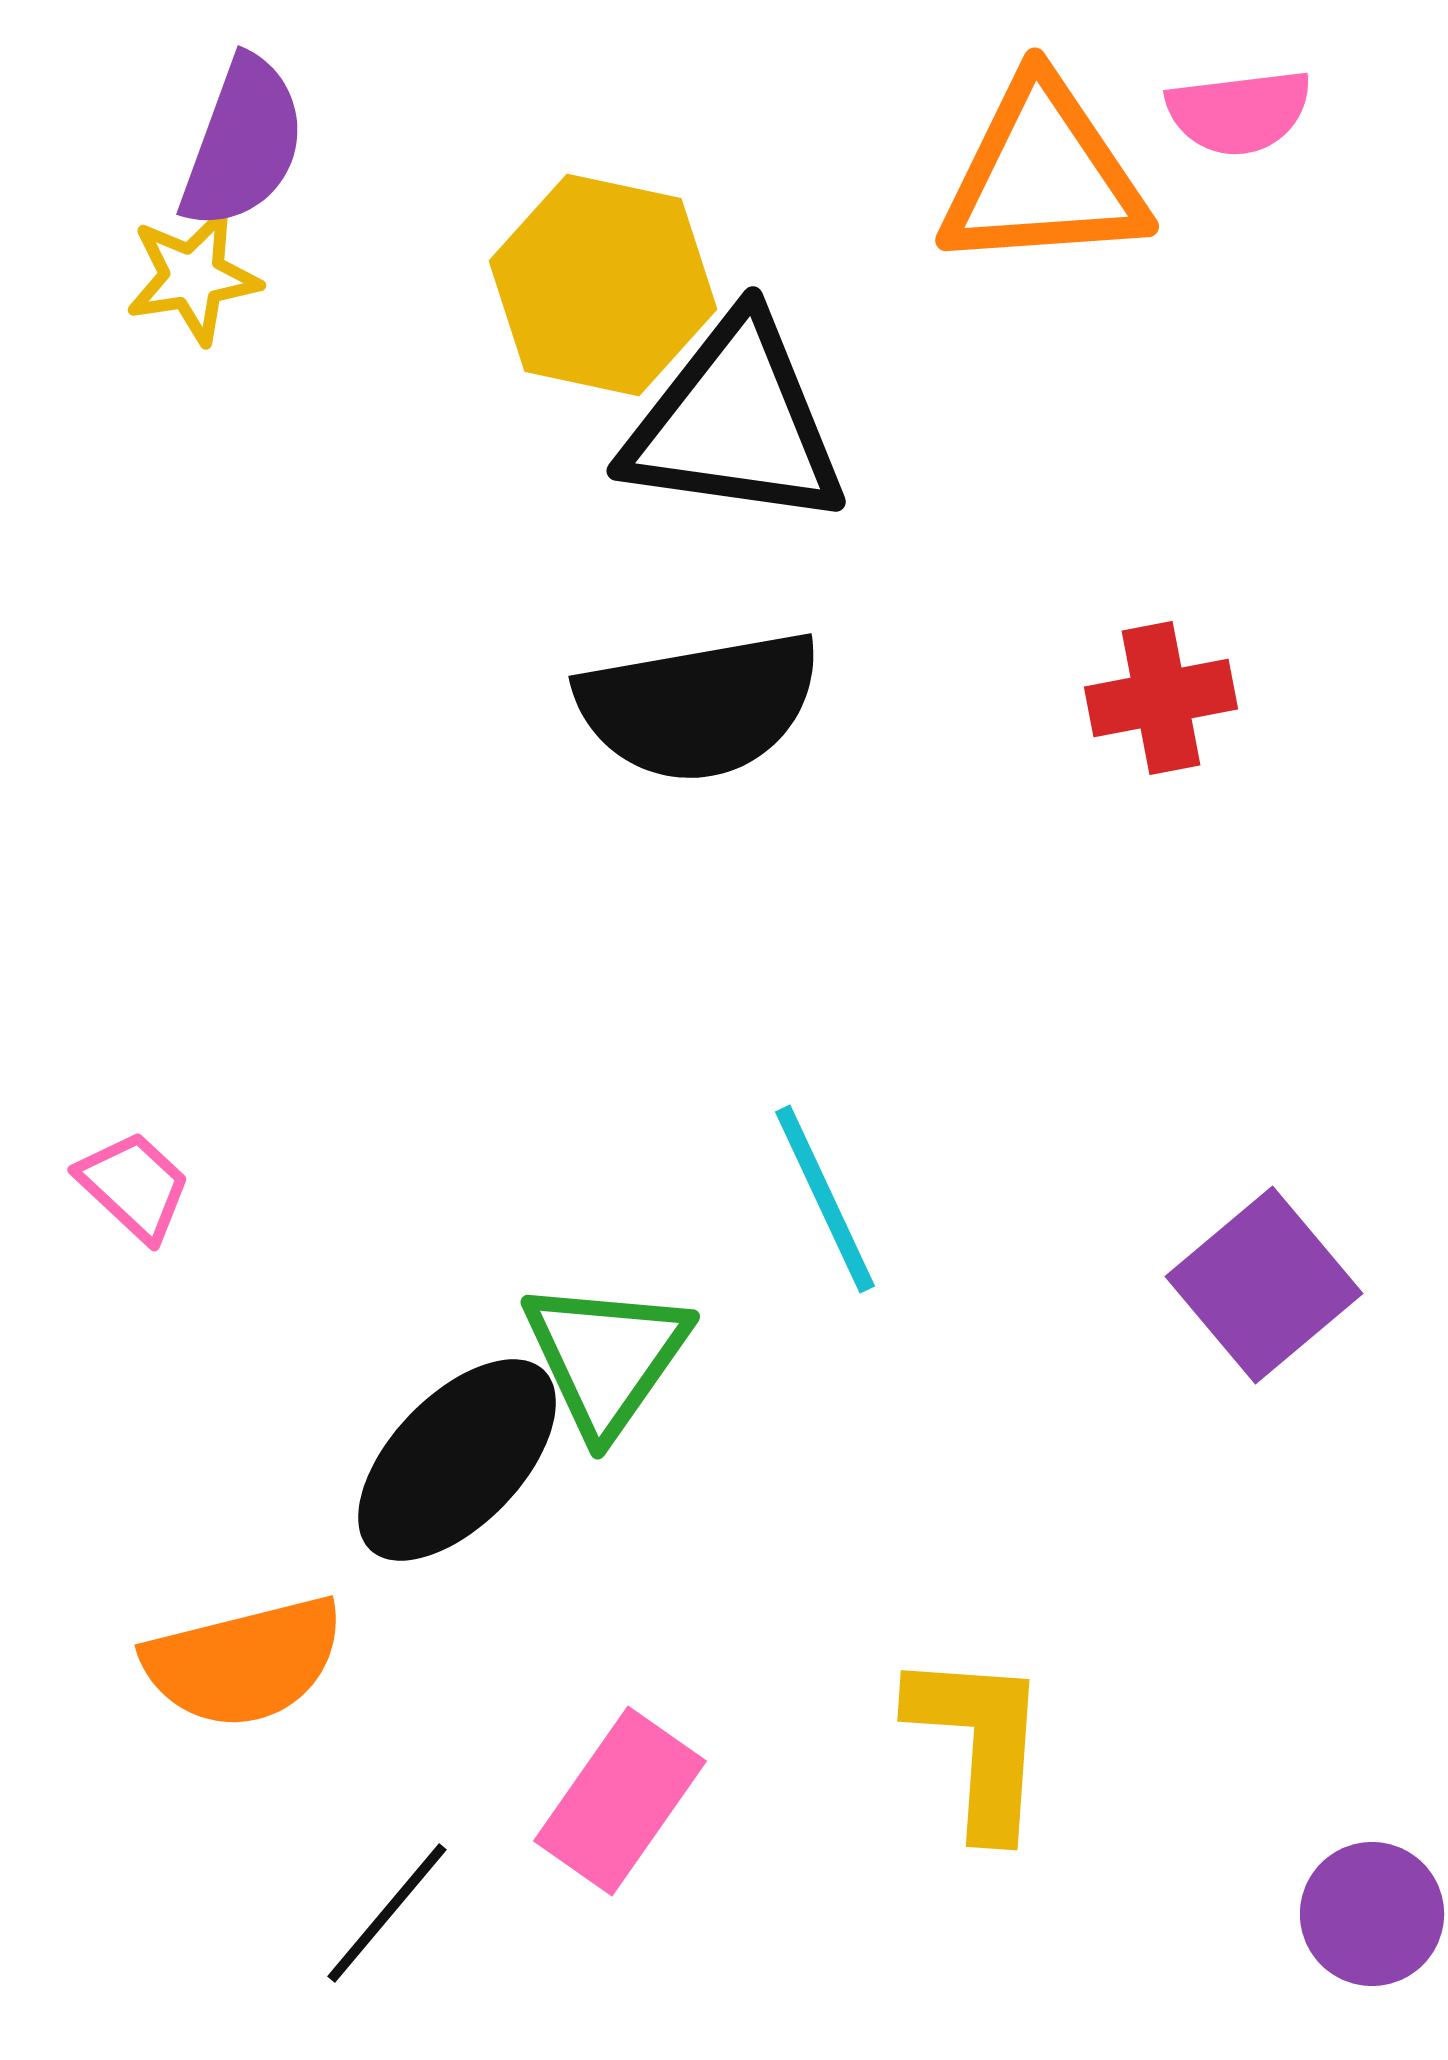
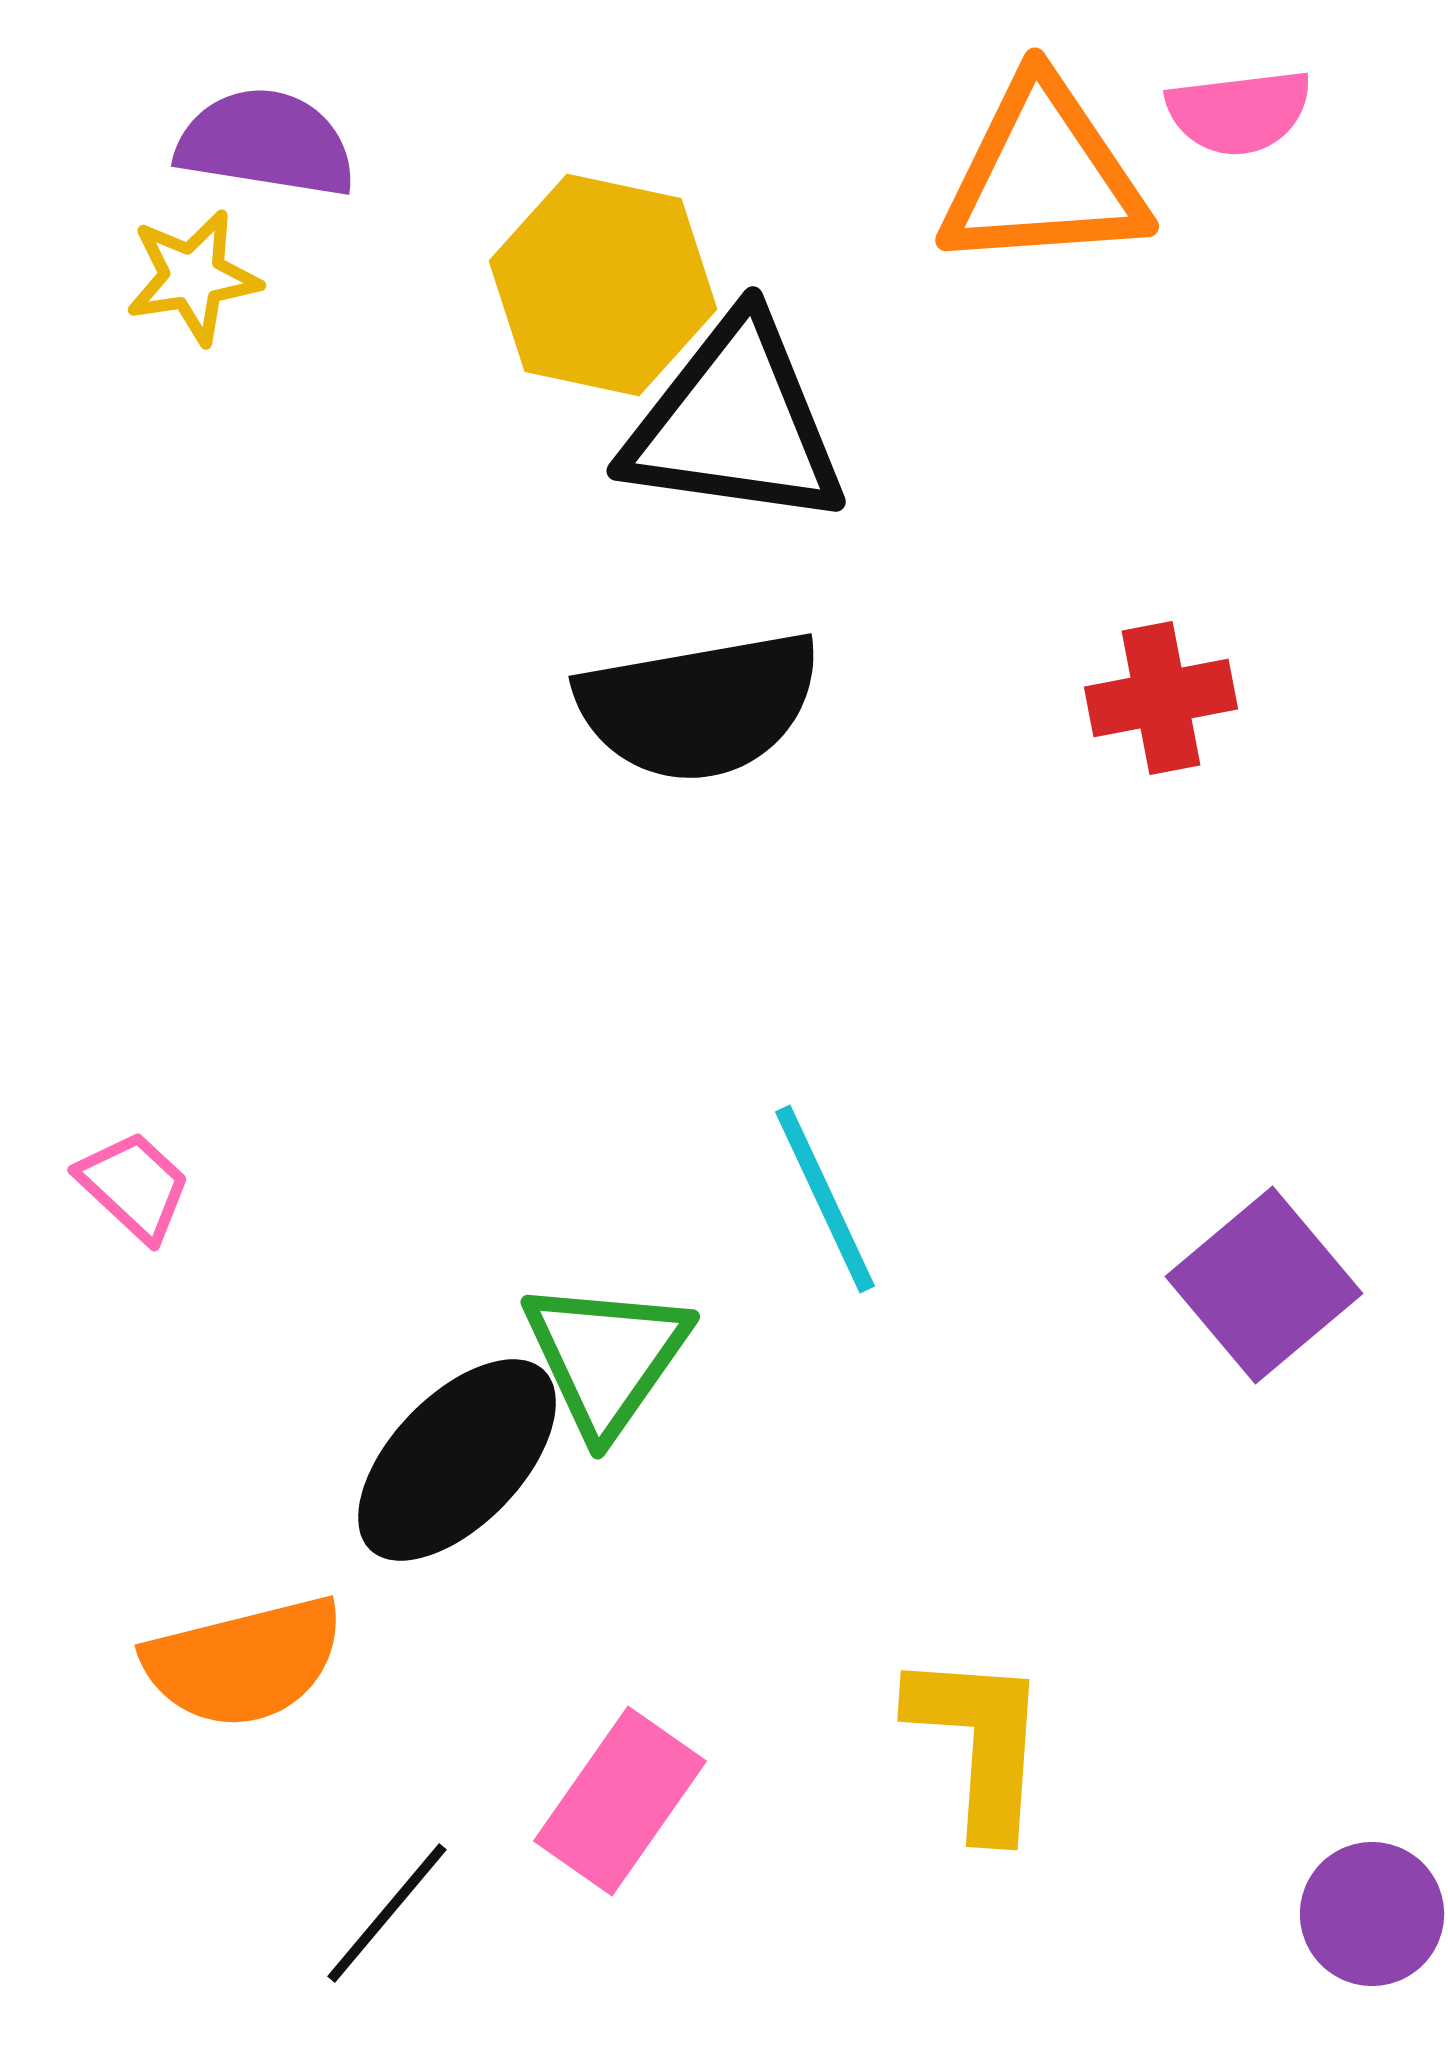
purple semicircle: moved 23 px right; rotated 101 degrees counterclockwise
